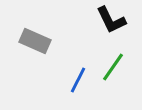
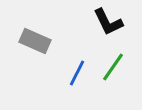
black L-shape: moved 3 px left, 2 px down
blue line: moved 1 px left, 7 px up
